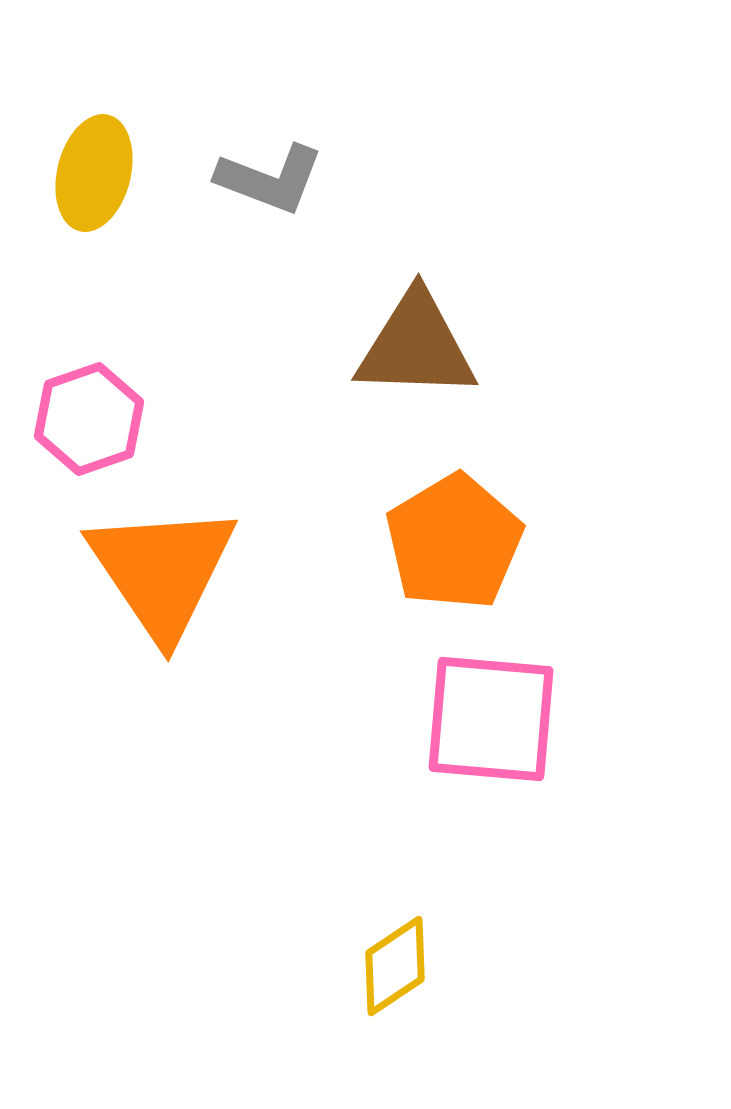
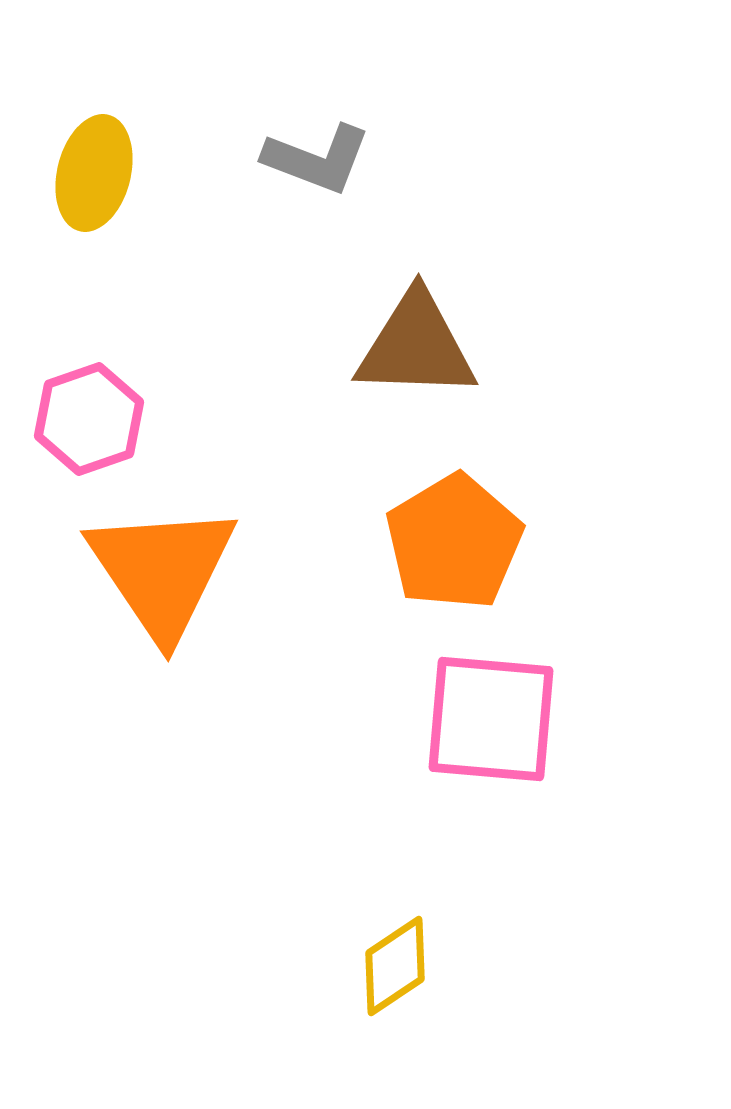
gray L-shape: moved 47 px right, 20 px up
